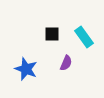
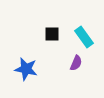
purple semicircle: moved 10 px right
blue star: rotated 10 degrees counterclockwise
